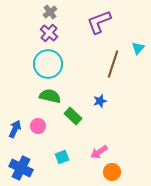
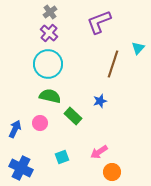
pink circle: moved 2 px right, 3 px up
